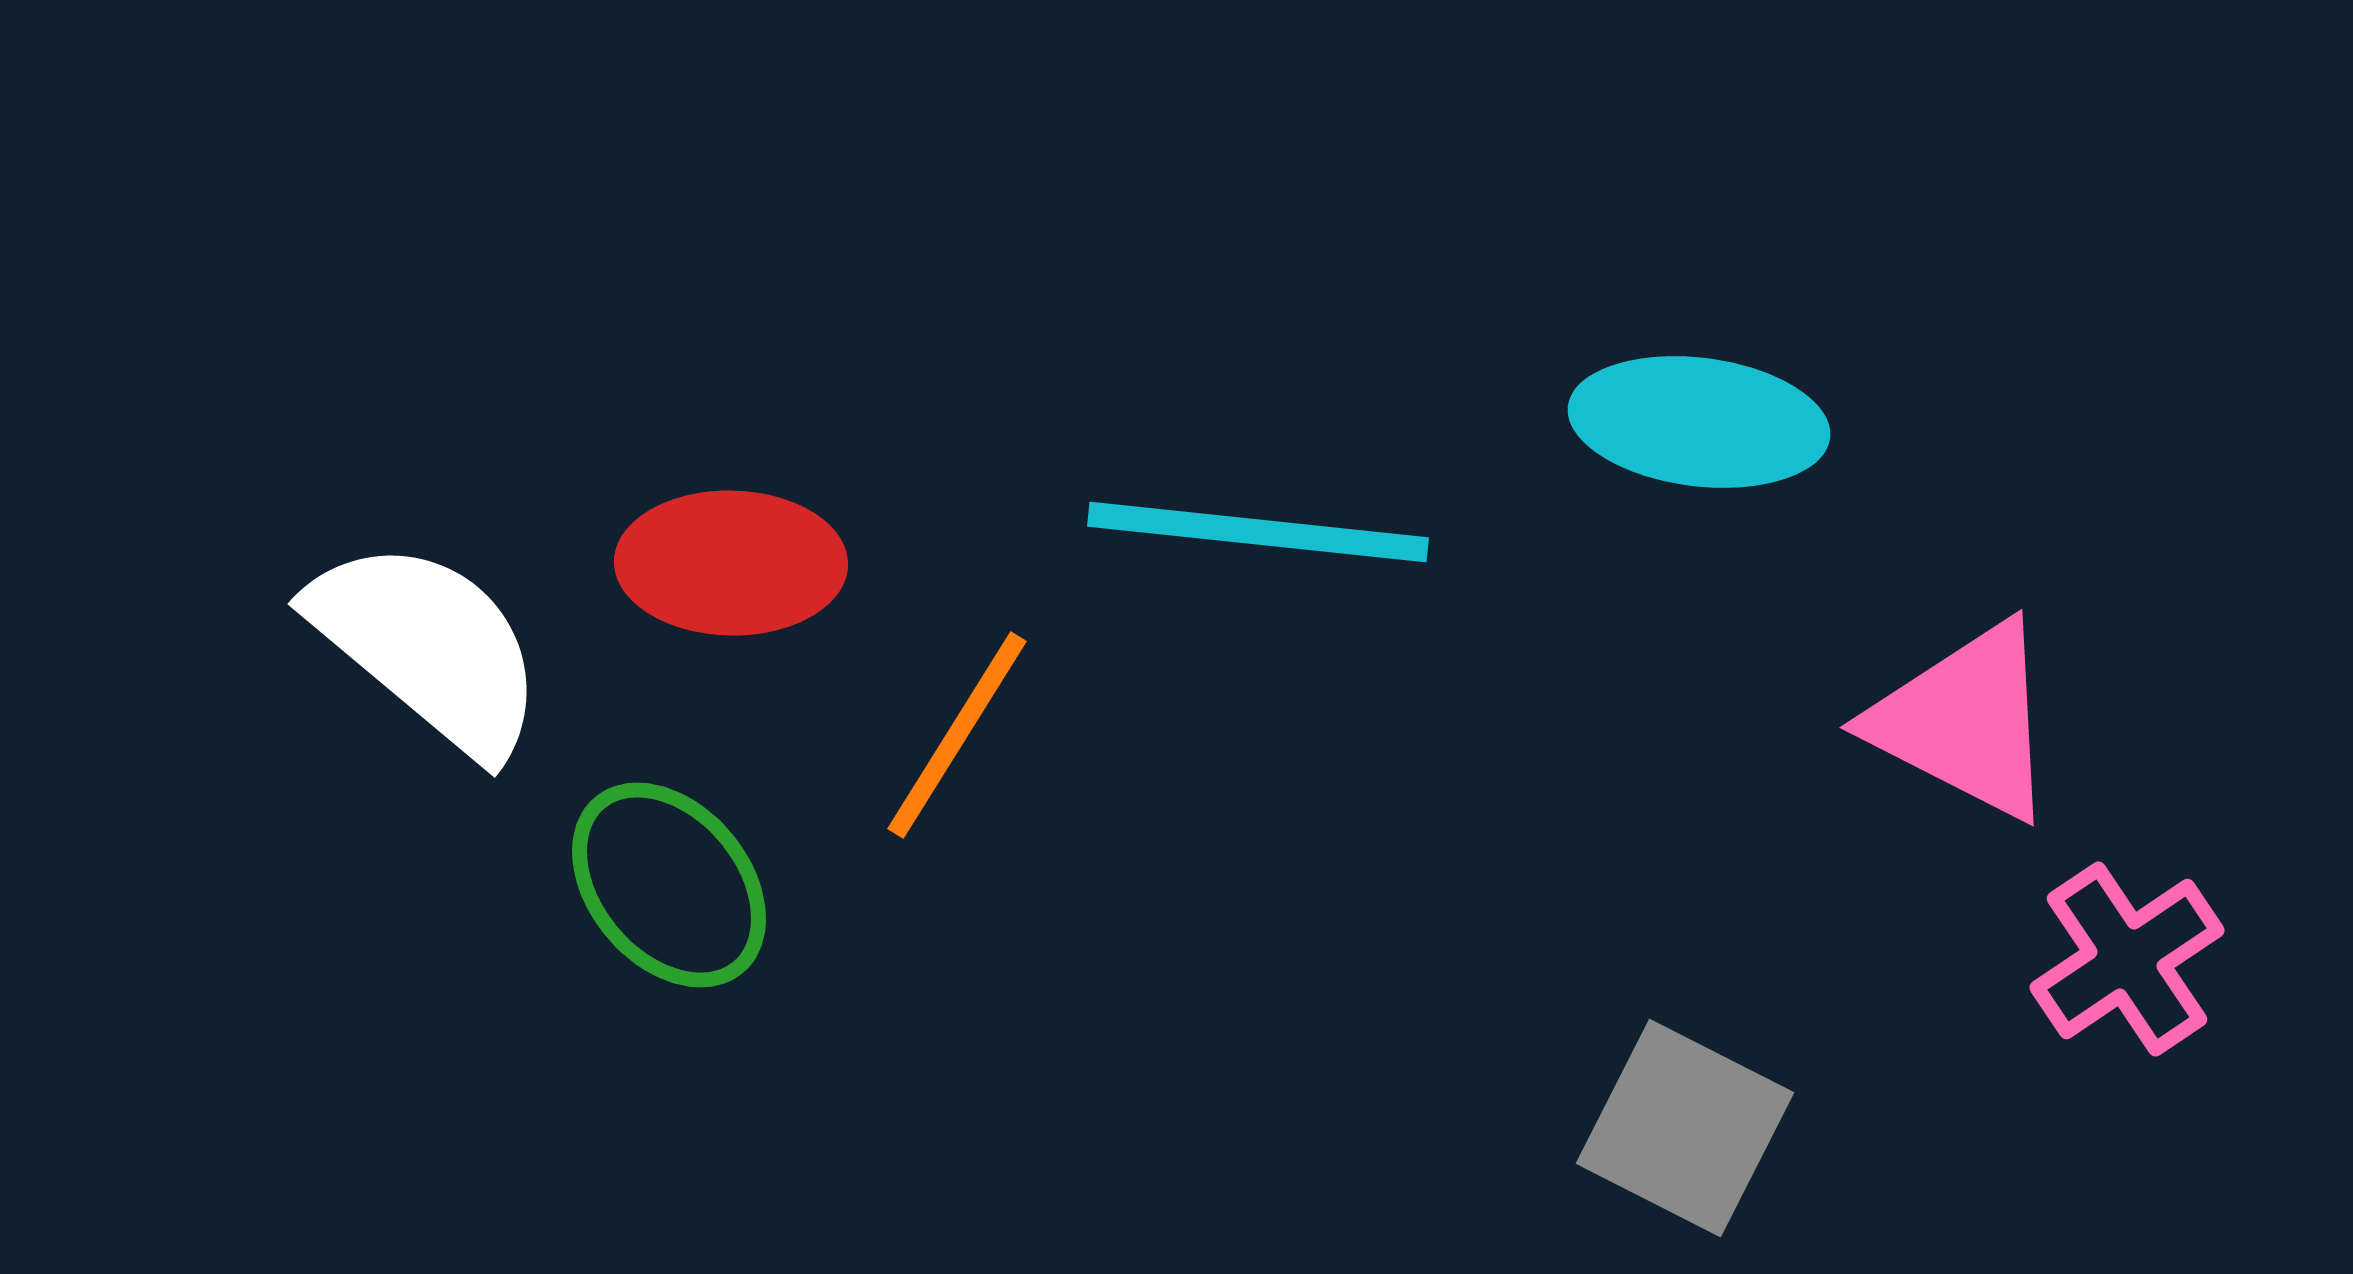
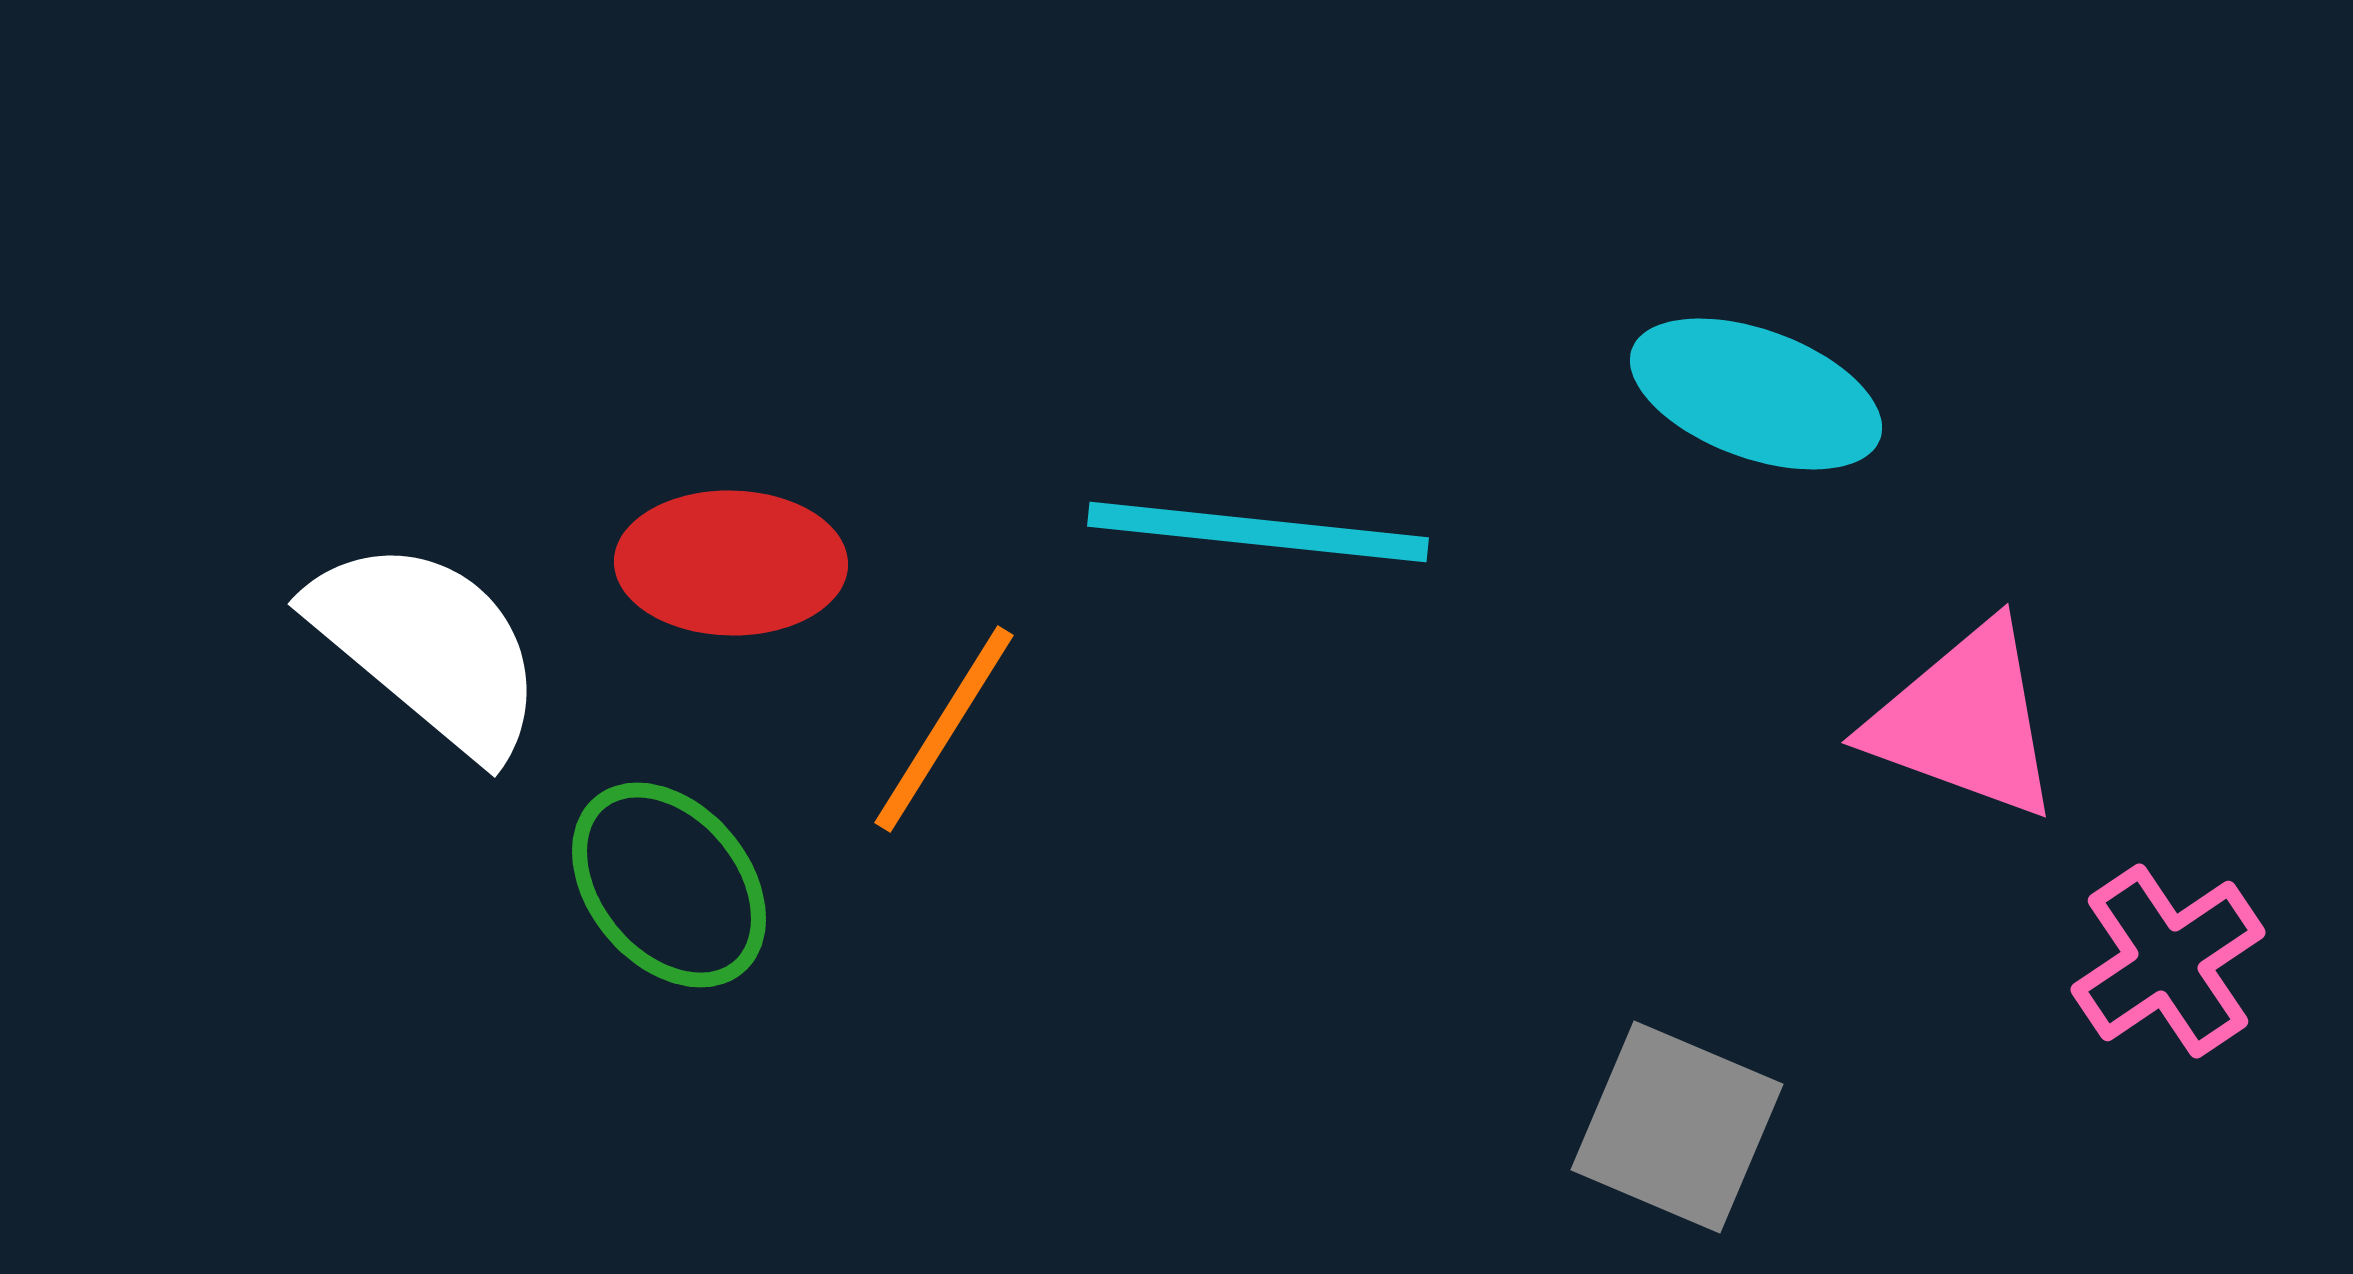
cyan ellipse: moved 57 px right, 28 px up; rotated 13 degrees clockwise
pink triangle: rotated 7 degrees counterclockwise
orange line: moved 13 px left, 6 px up
pink cross: moved 41 px right, 2 px down
gray square: moved 8 px left, 1 px up; rotated 4 degrees counterclockwise
